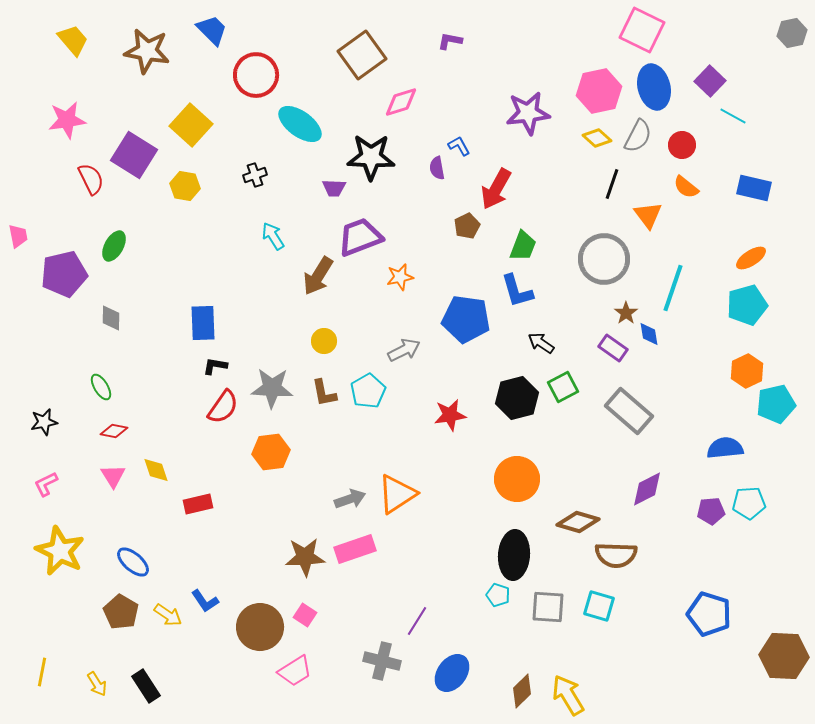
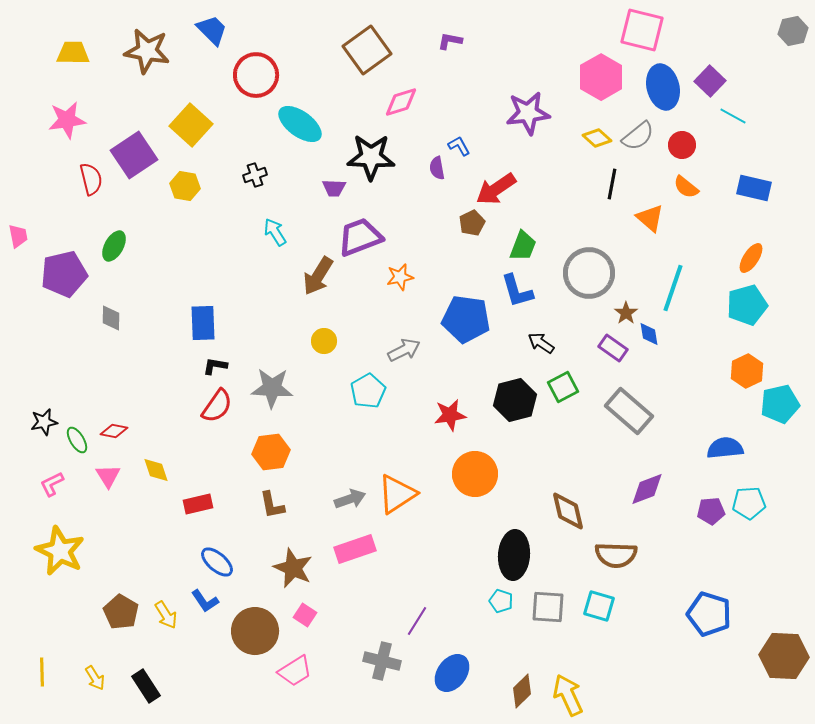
pink square at (642, 30): rotated 12 degrees counterclockwise
gray hexagon at (792, 33): moved 1 px right, 2 px up
yellow trapezoid at (73, 40): moved 13 px down; rotated 48 degrees counterclockwise
brown square at (362, 55): moved 5 px right, 5 px up
blue ellipse at (654, 87): moved 9 px right
pink hexagon at (599, 91): moved 2 px right, 14 px up; rotated 18 degrees counterclockwise
gray semicircle at (638, 136): rotated 24 degrees clockwise
purple square at (134, 155): rotated 24 degrees clockwise
red semicircle at (91, 179): rotated 12 degrees clockwise
black line at (612, 184): rotated 8 degrees counterclockwise
red arrow at (496, 189): rotated 27 degrees clockwise
orange triangle at (648, 215): moved 2 px right, 3 px down; rotated 12 degrees counterclockwise
brown pentagon at (467, 226): moved 5 px right, 3 px up
cyan arrow at (273, 236): moved 2 px right, 4 px up
orange ellipse at (751, 258): rotated 24 degrees counterclockwise
gray circle at (604, 259): moved 15 px left, 14 px down
green ellipse at (101, 387): moved 24 px left, 53 px down
brown L-shape at (324, 393): moved 52 px left, 112 px down
black hexagon at (517, 398): moved 2 px left, 2 px down
cyan pentagon at (776, 404): moved 4 px right
red semicircle at (223, 407): moved 6 px left, 1 px up
pink triangle at (113, 476): moved 5 px left
orange circle at (517, 479): moved 42 px left, 5 px up
pink L-shape at (46, 484): moved 6 px right
purple diamond at (647, 489): rotated 6 degrees clockwise
brown diamond at (578, 522): moved 10 px left, 11 px up; rotated 60 degrees clockwise
brown star at (305, 557): moved 12 px left, 11 px down; rotated 27 degrees clockwise
blue ellipse at (133, 562): moved 84 px right
cyan pentagon at (498, 595): moved 3 px right, 6 px down
yellow arrow at (168, 615): moved 2 px left; rotated 24 degrees clockwise
brown circle at (260, 627): moved 5 px left, 4 px down
yellow line at (42, 672): rotated 12 degrees counterclockwise
yellow arrow at (97, 684): moved 2 px left, 6 px up
yellow arrow at (568, 695): rotated 6 degrees clockwise
